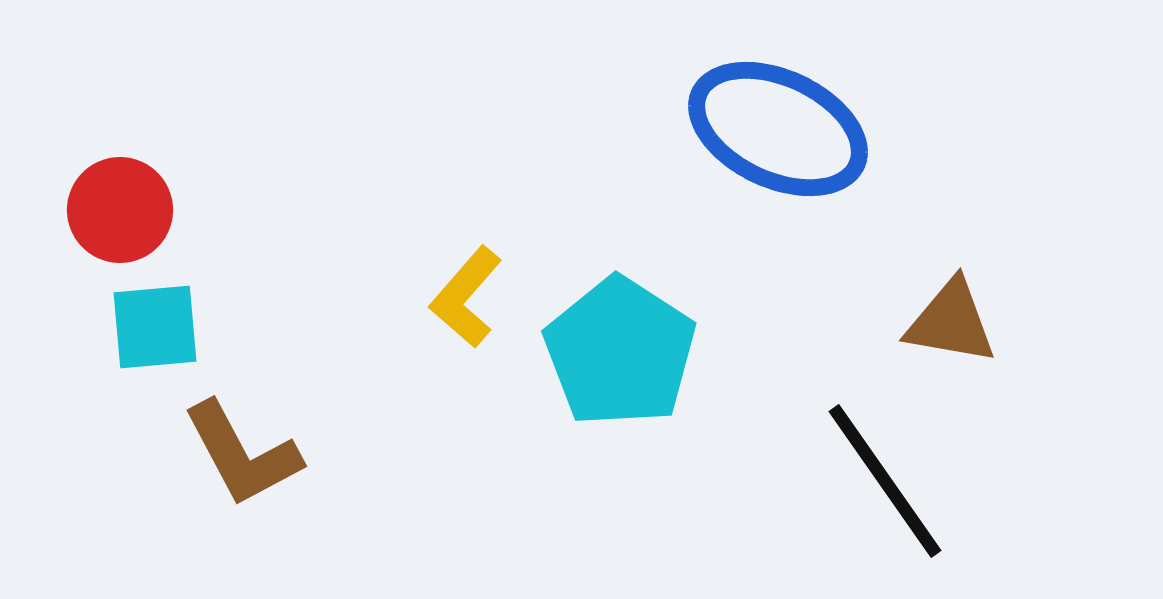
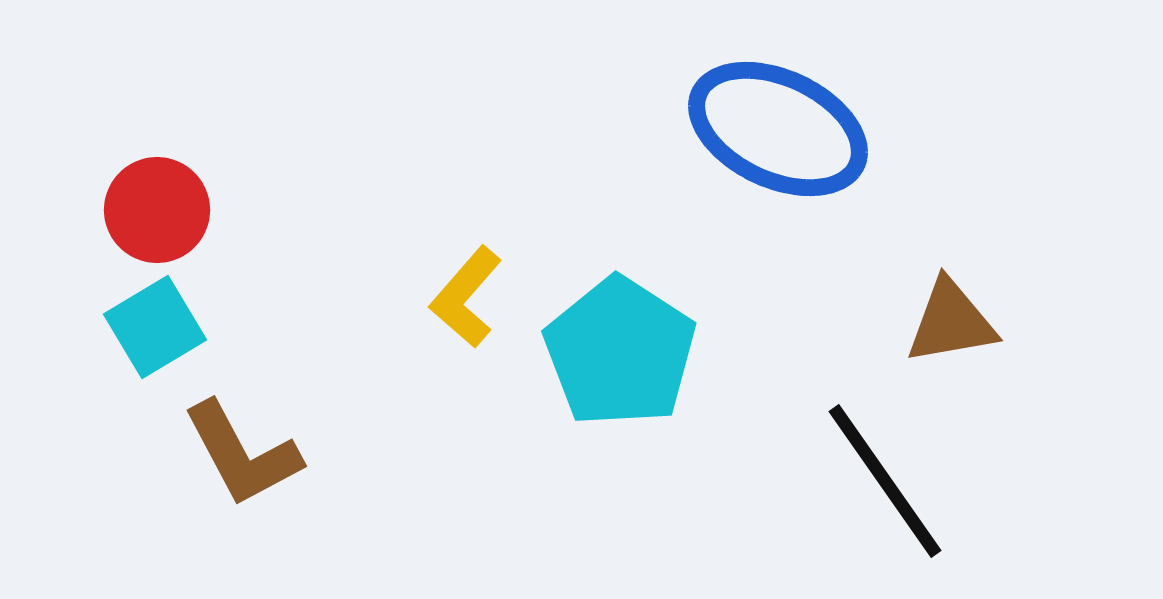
red circle: moved 37 px right
brown triangle: rotated 20 degrees counterclockwise
cyan square: rotated 26 degrees counterclockwise
